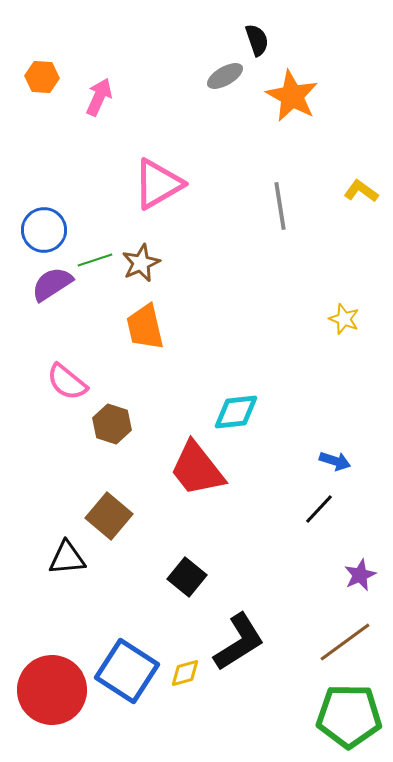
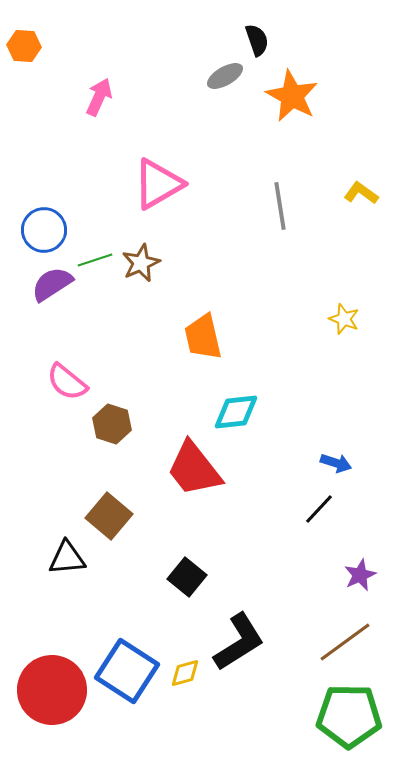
orange hexagon: moved 18 px left, 31 px up
yellow L-shape: moved 2 px down
orange trapezoid: moved 58 px right, 10 px down
blue arrow: moved 1 px right, 2 px down
red trapezoid: moved 3 px left
